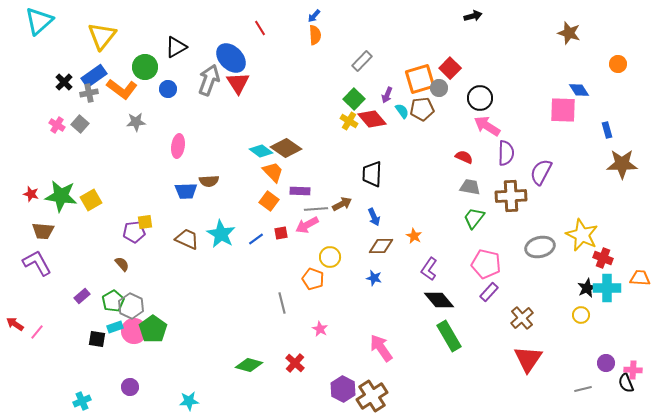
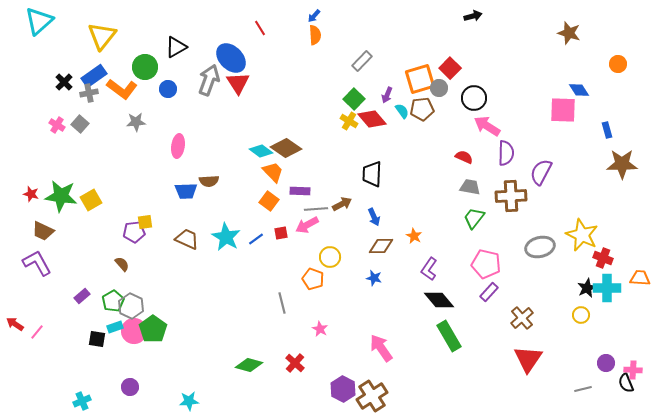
black circle at (480, 98): moved 6 px left
brown trapezoid at (43, 231): rotated 20 degrees clockwise
cyan star at (221, 234): moved 5 px right, 3 px down
